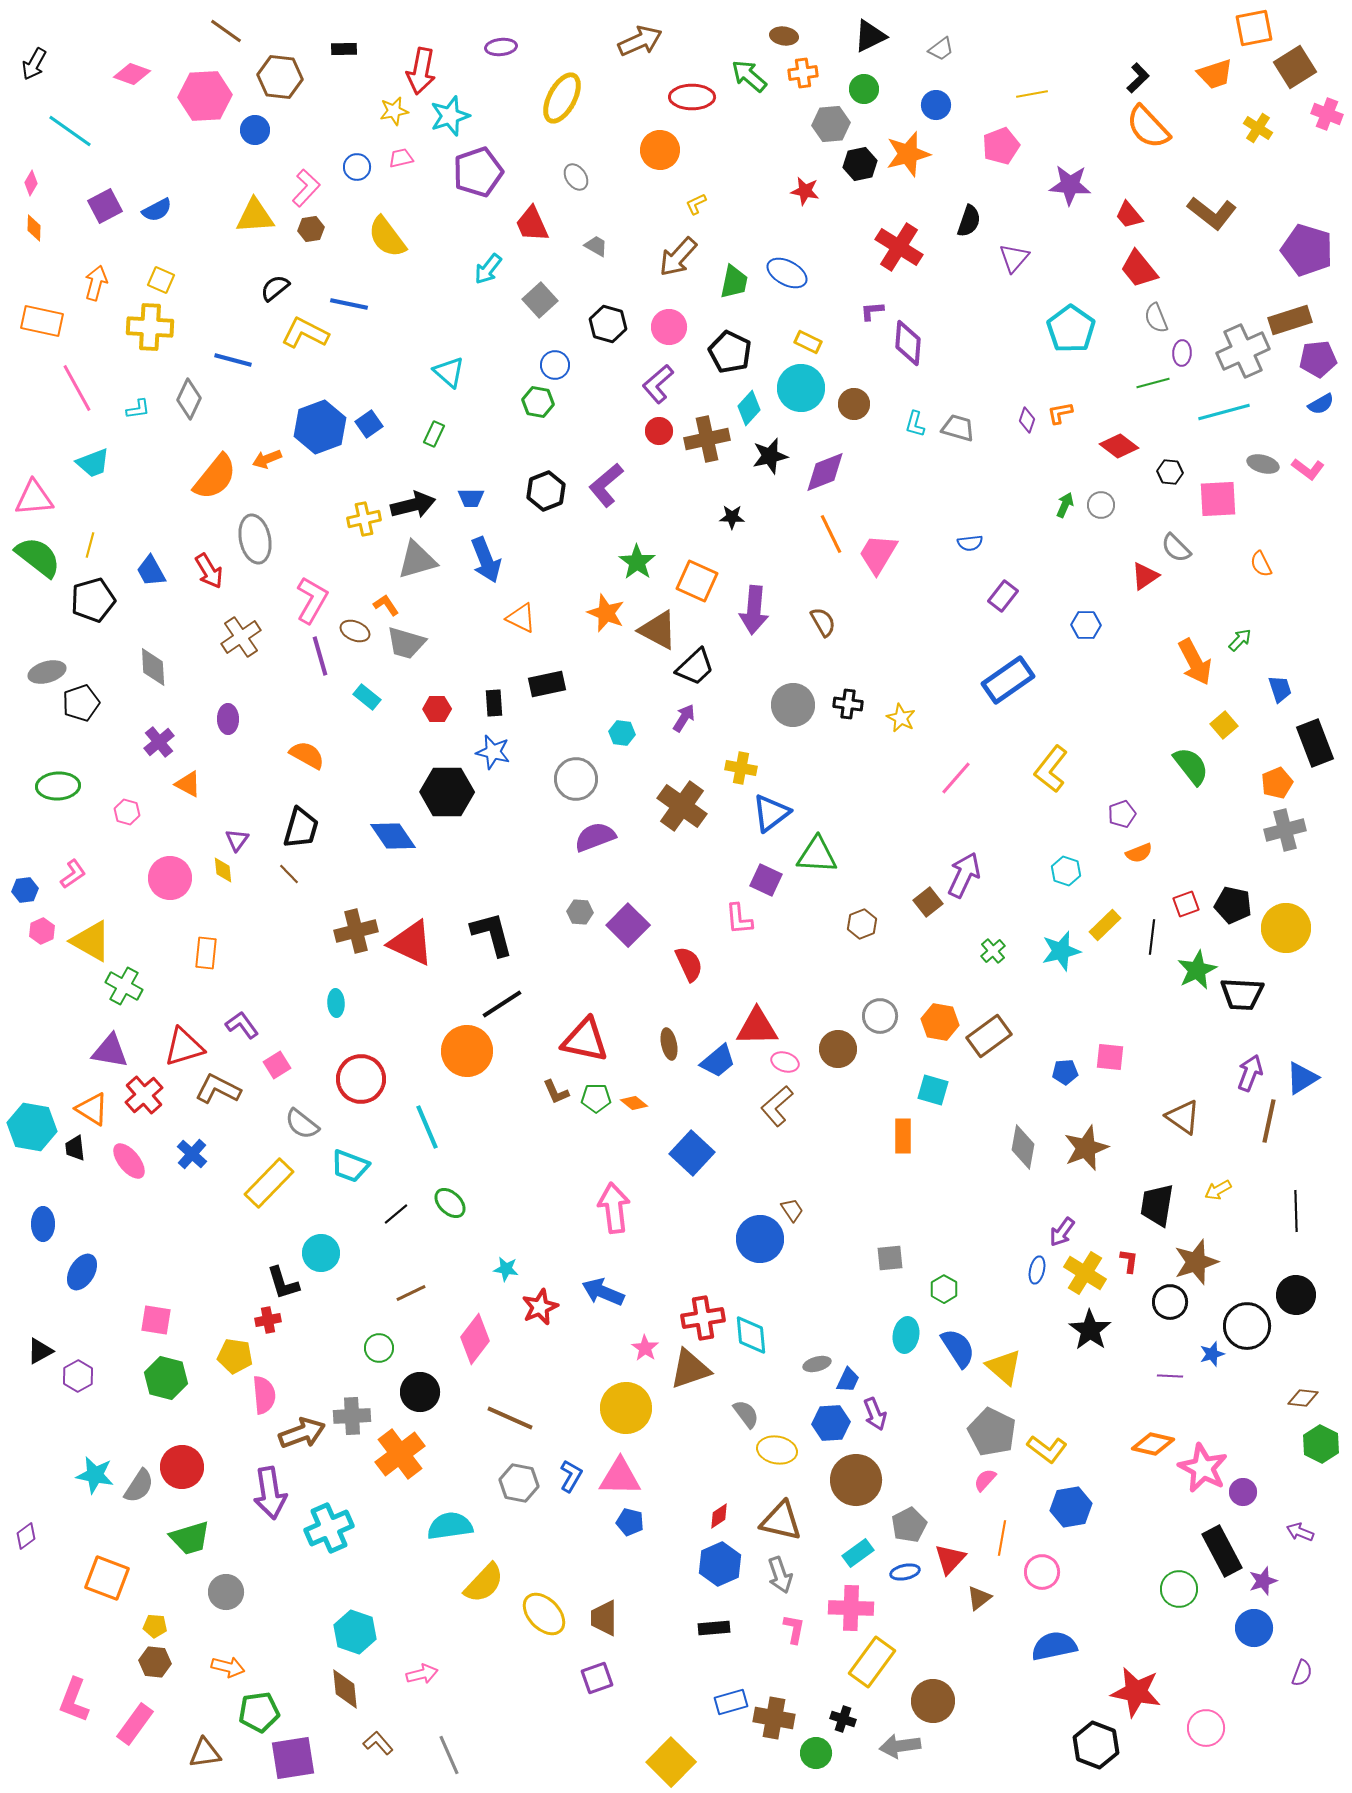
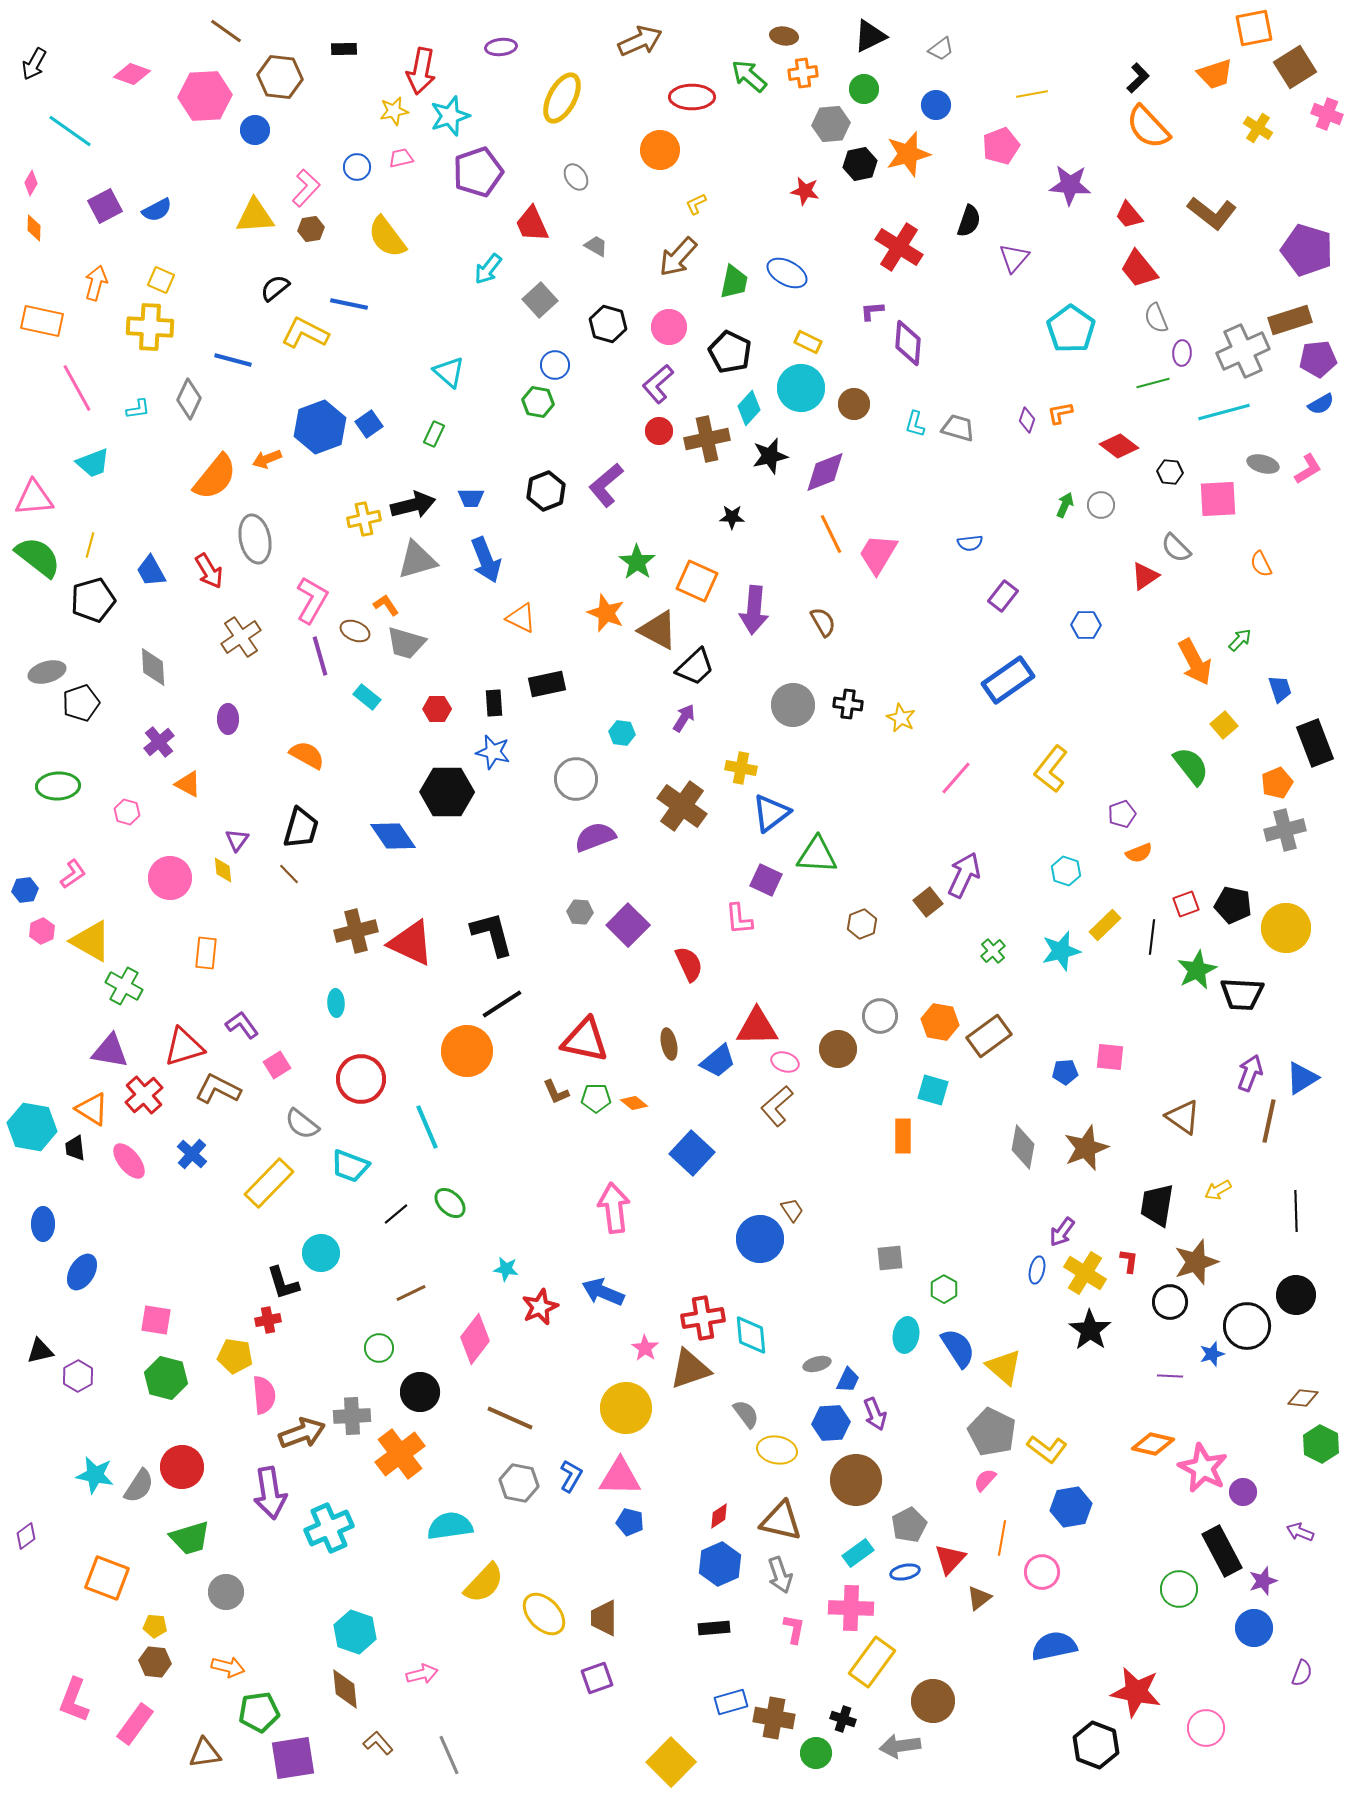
pink L-shape at (1308, 469): rotated 68 degrees counterclockwise
black triangle at (40, 1351): rotated 16 degrees clockwise
